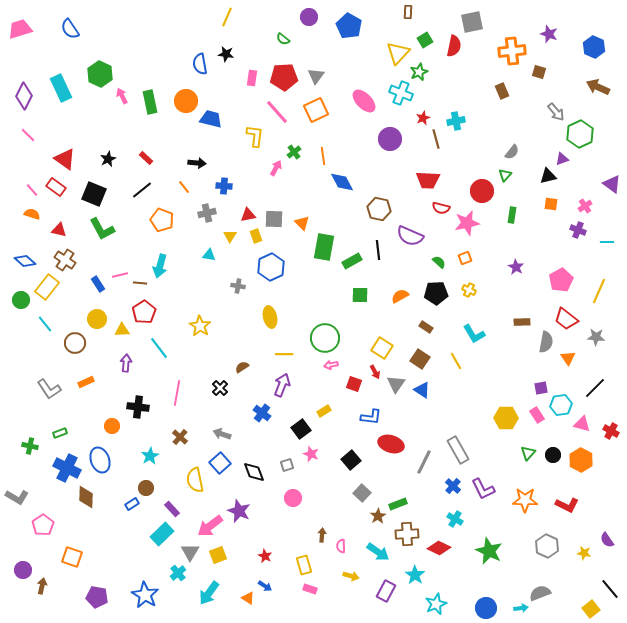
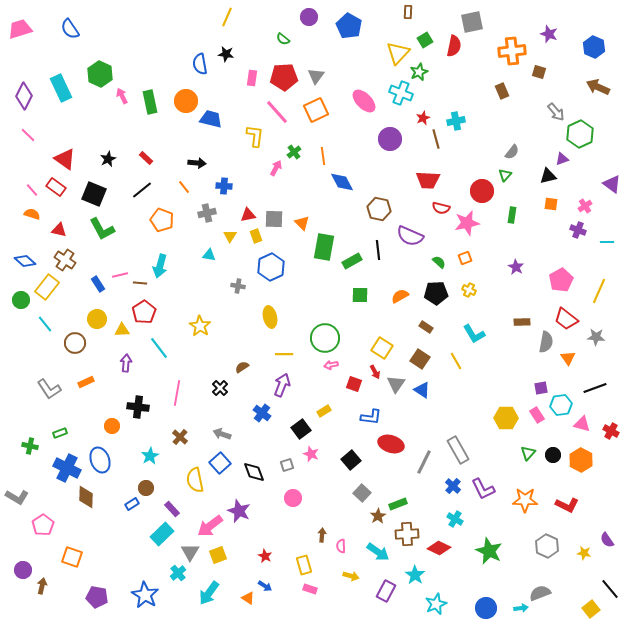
black line at (595, 388): rotated 25 degrees clockwise
